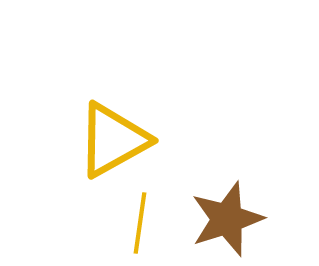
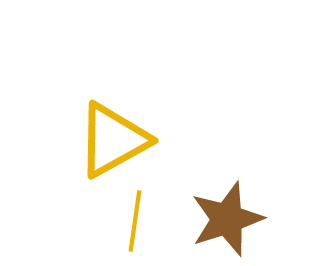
yellow line: moved 5 px left, 2 px up
